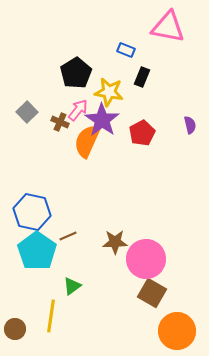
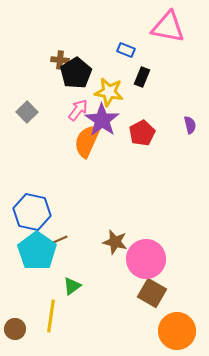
brown cross: moved 62 px up; rotated 18 degrees counterclockwise
brown line: moved 9 px left, 4 px down
brown star: rotated 15 degrees clockwise
